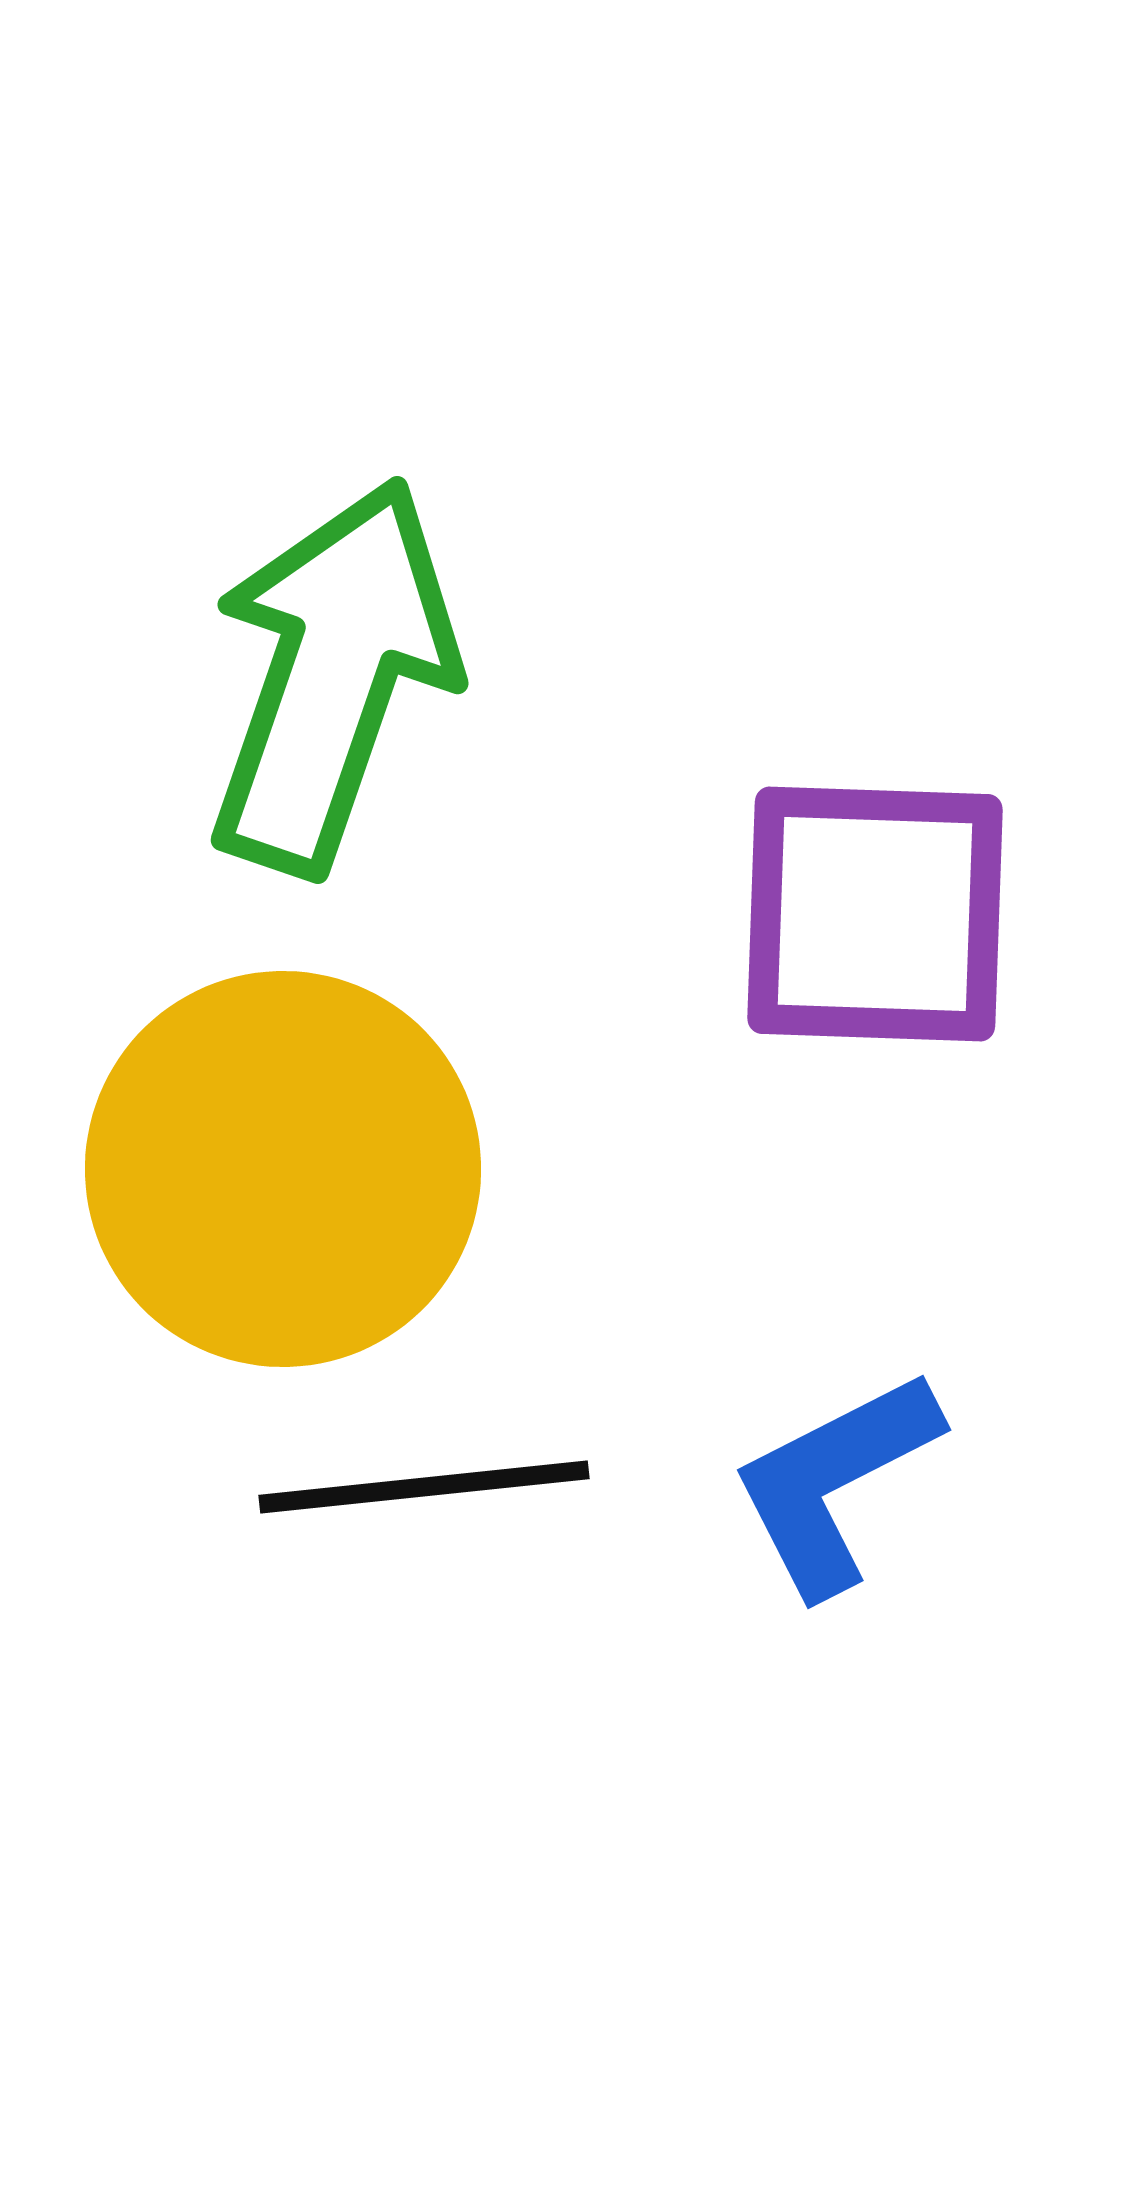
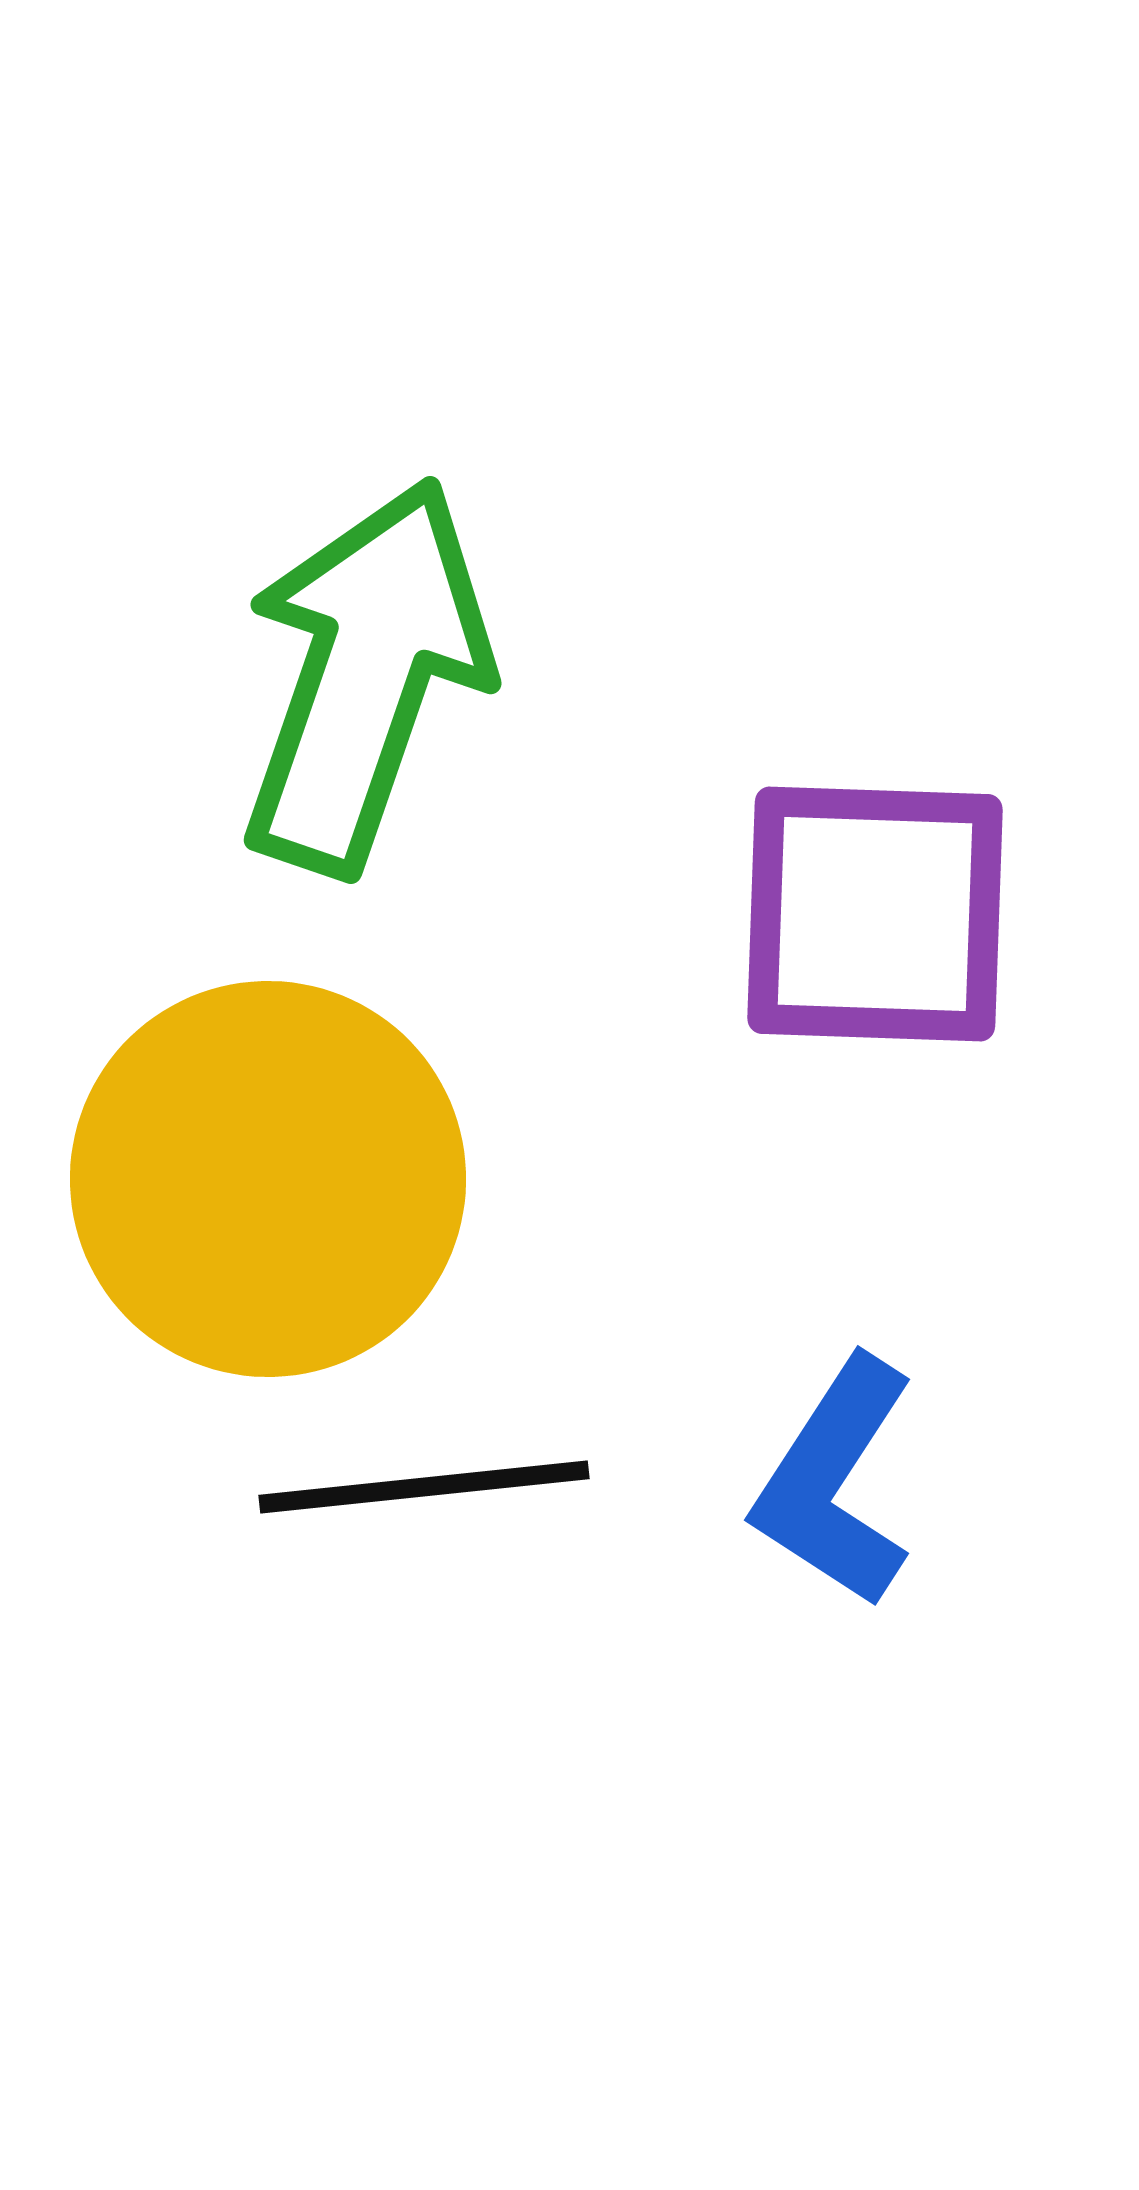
green arrow: moved 33 px right
yellow circle: moved 15 px left, 10 px down
blue L-shape: rotated 30 degrees counterclockwise
